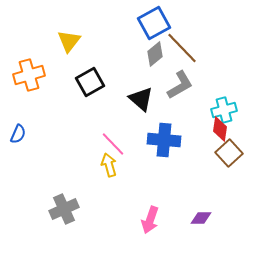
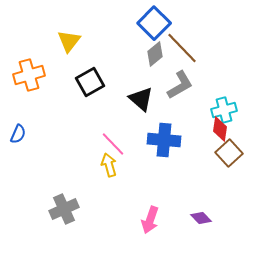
blue square: rotated 16 degrees counterclockwise
purple diamond: rotated 45 degrees clockwise
